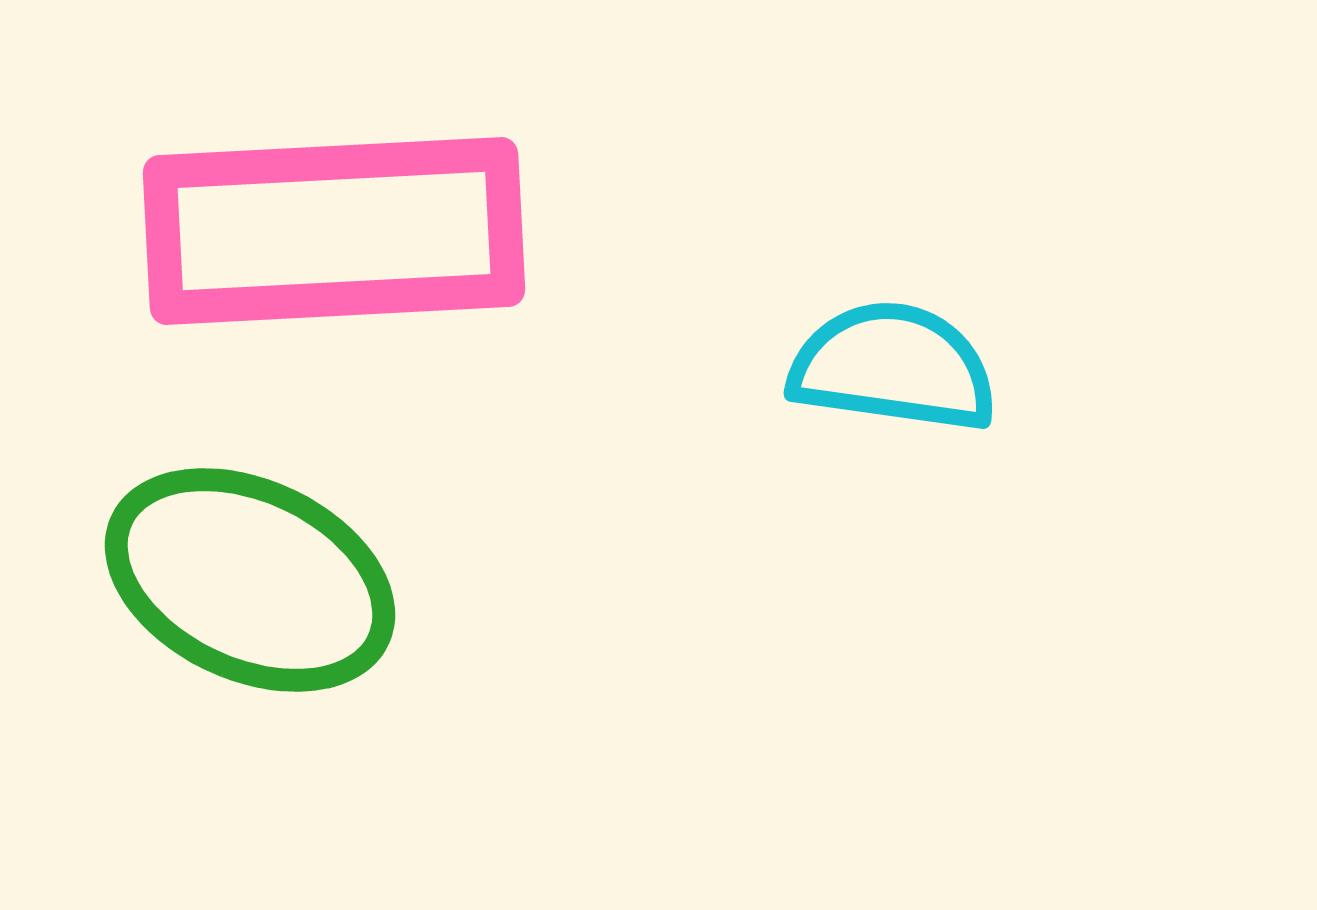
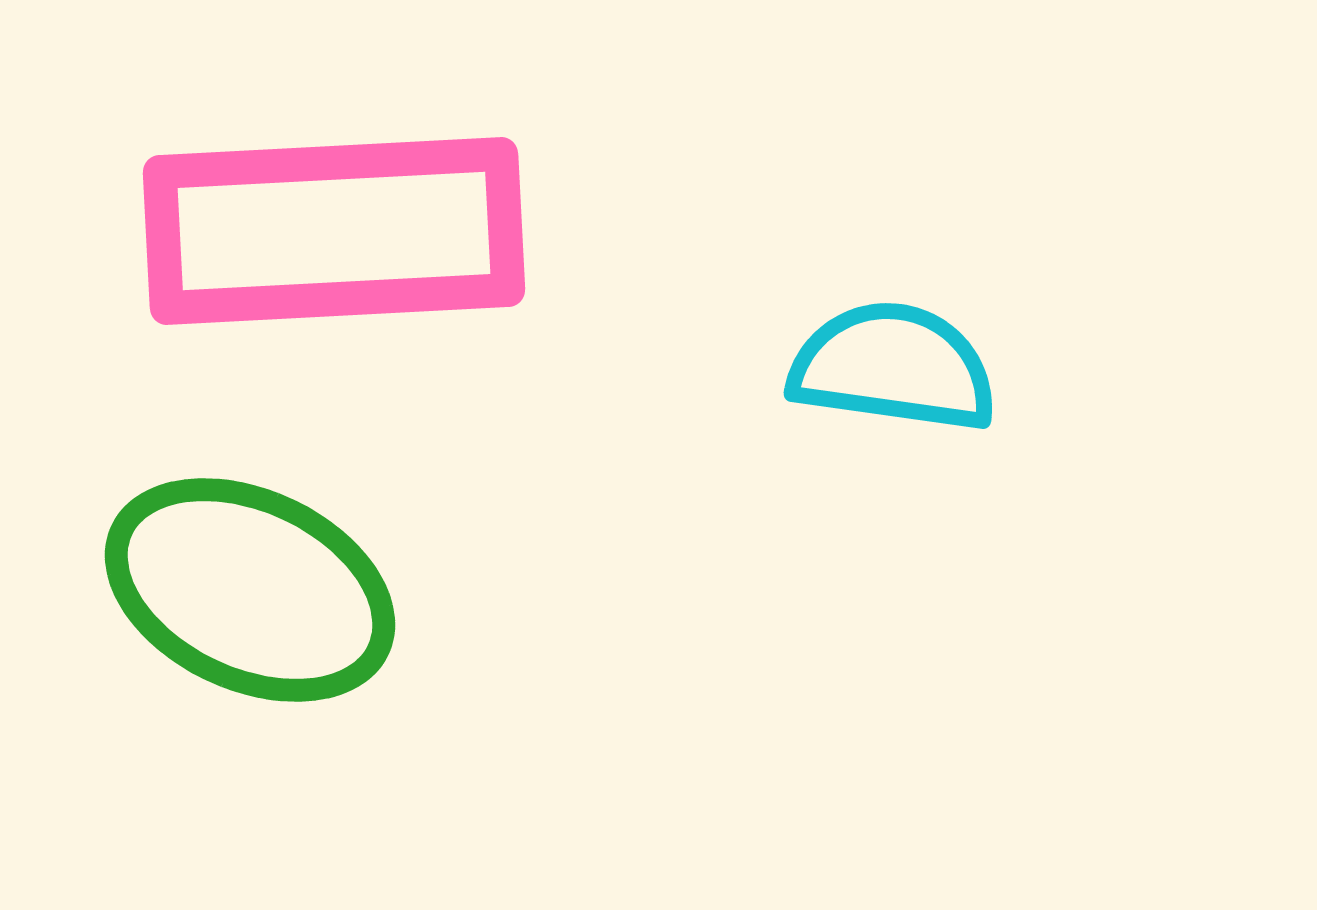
green ellipse: moved 10 px down
